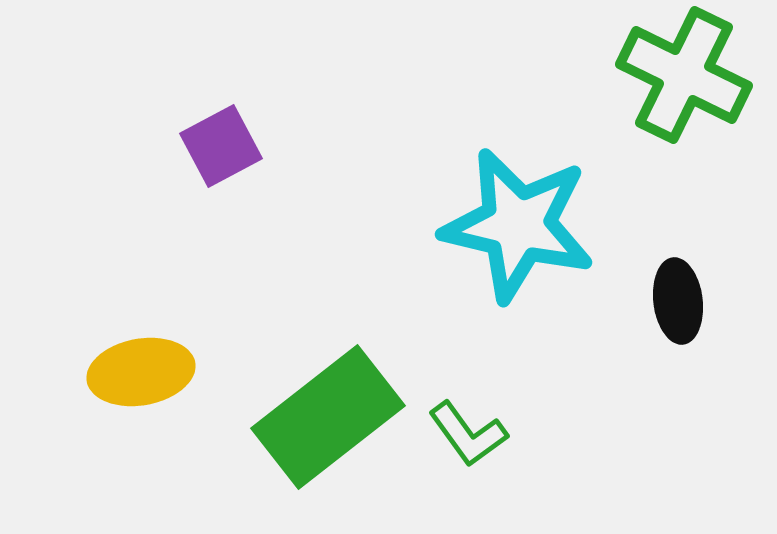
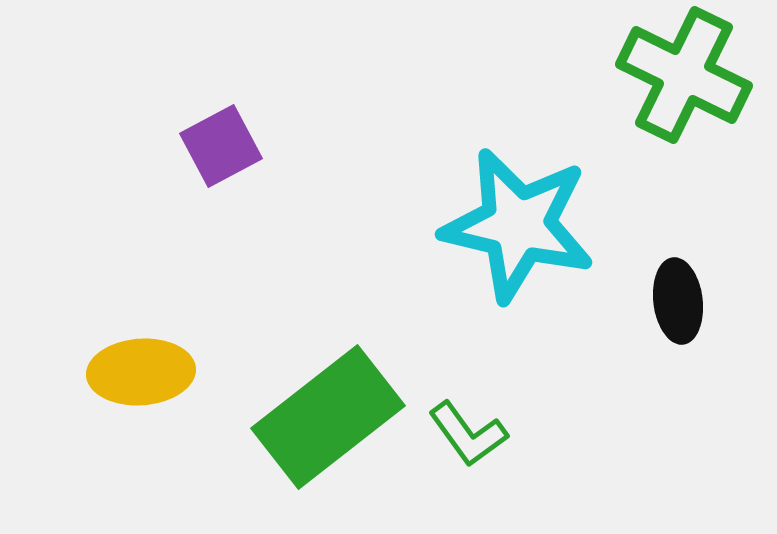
yellow ellipse: rotated 6 degrees clockwise
